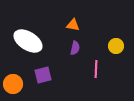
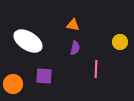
yellow circle: moved 4 px right, 4 px up
purple square: moved 1 px right, 1 px down; rotated 18 degrees clockwise
